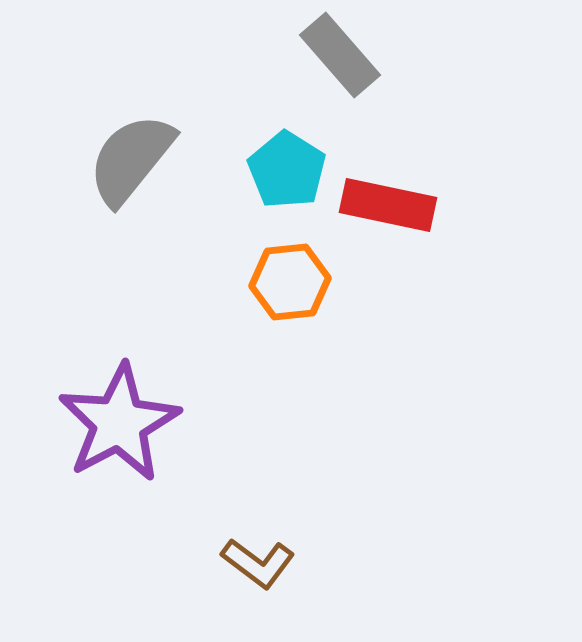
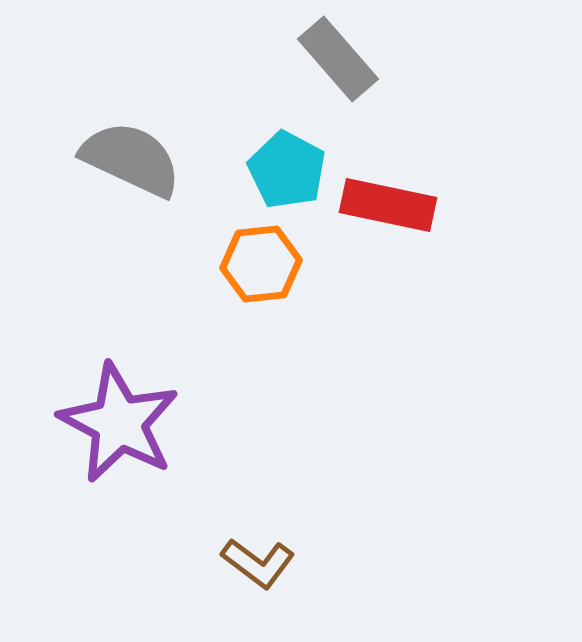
gray rectangle: moved 2 px left, 4 px down
gray semicircle: rotated 76 degrees clockwise
cyan pentagon: rotated 4 degrees counterclockwise
orange hexagon: moved 29 px left, 18 px up
purple star: rotated 16 degrees counterclockwise
